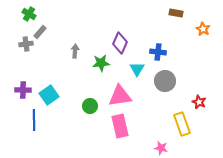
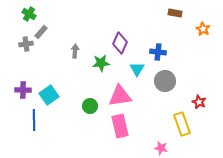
brown rectangle: moved 1 px left
gray rectangle: moved 1 px right
